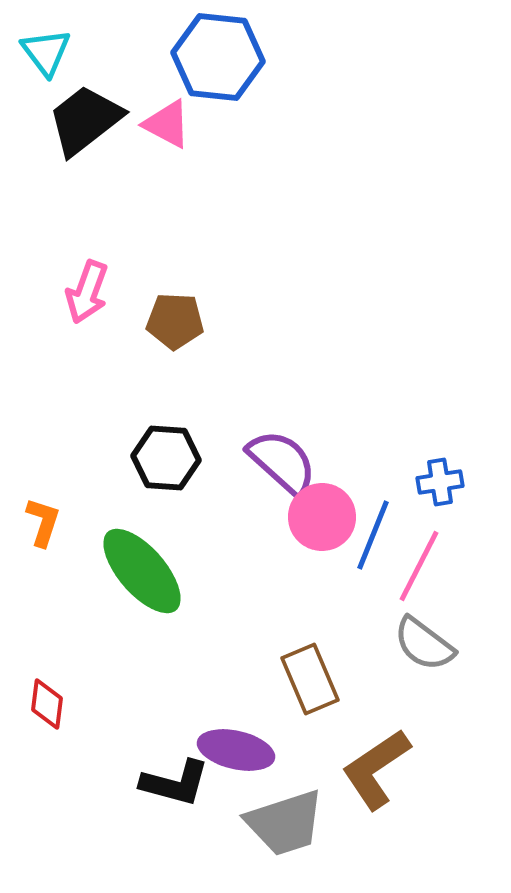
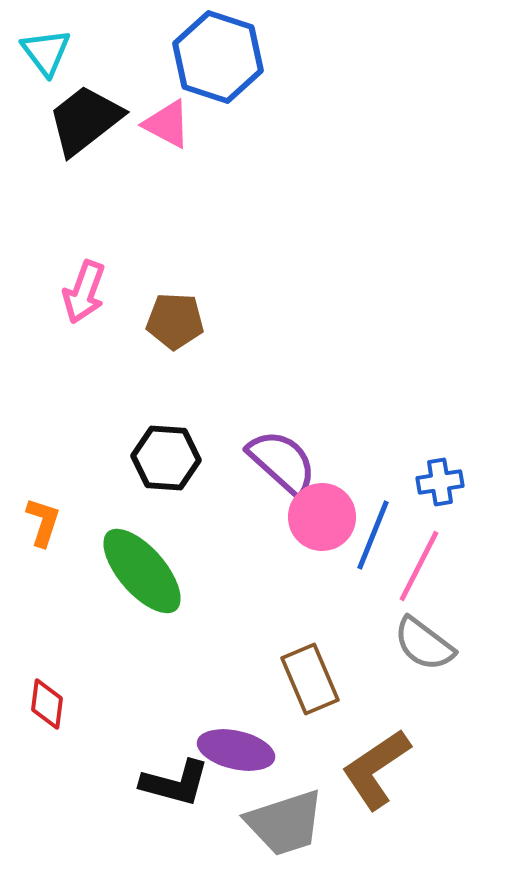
blue hexagon: rotated 12 degrees clockwise
pink arrow: moved 3 px left
